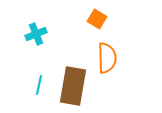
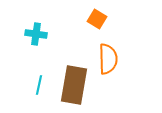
cyan cross: rotated 30 degrees clockwise
orange semicircle: moved 1 px right, 1 px down
brown rectangle: moved 1 px right, 1 px up
